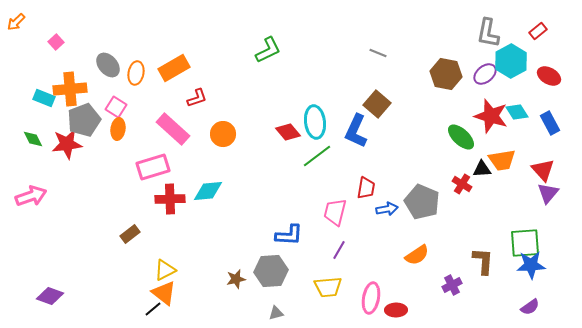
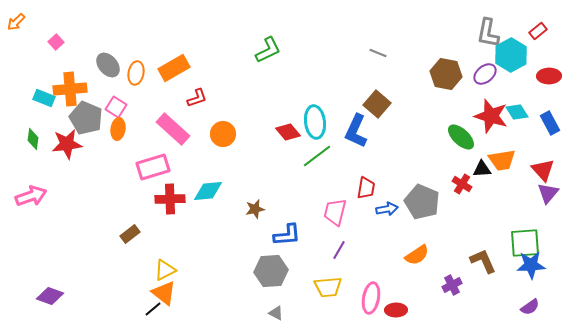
cyan hexagon at (511, 61): moved 6 px up
red ellipse at (549, 76): rotated 30 degrees counterclockwise
gray pentagon at (84, 120): moved 2 px right, 2 px up; rotated 28 degrees counterclockwise
green diamond at (33, 139): rotated 35 degrees clockwise
blue L-shape at (289, 235): moved 2 px left; rotated 8 degrees counterclockwise
brown L-shape at (483, 261): rotated 28 degrees counterclockwise
brown star at (236, 279): moved 19 px right, 70 px up
gray triangle at (276, 313): rotated 42 degrees clockwise
